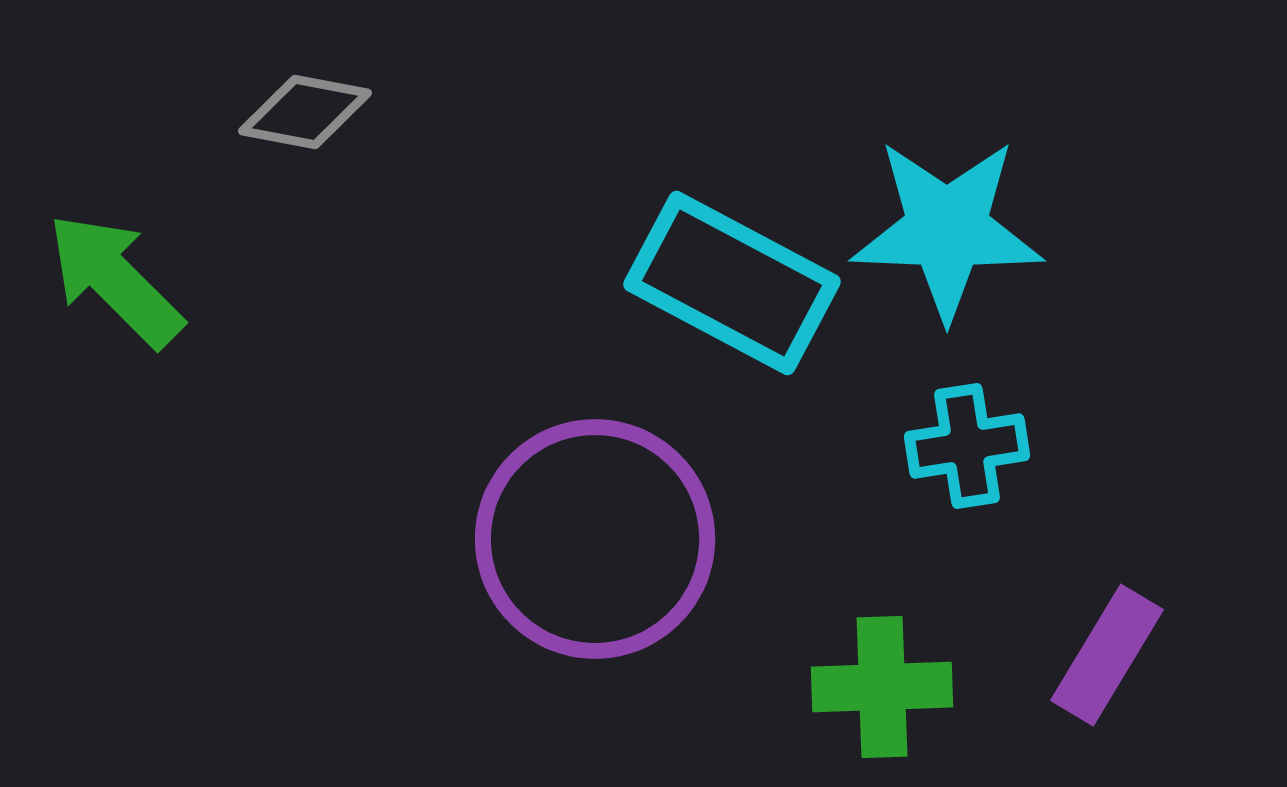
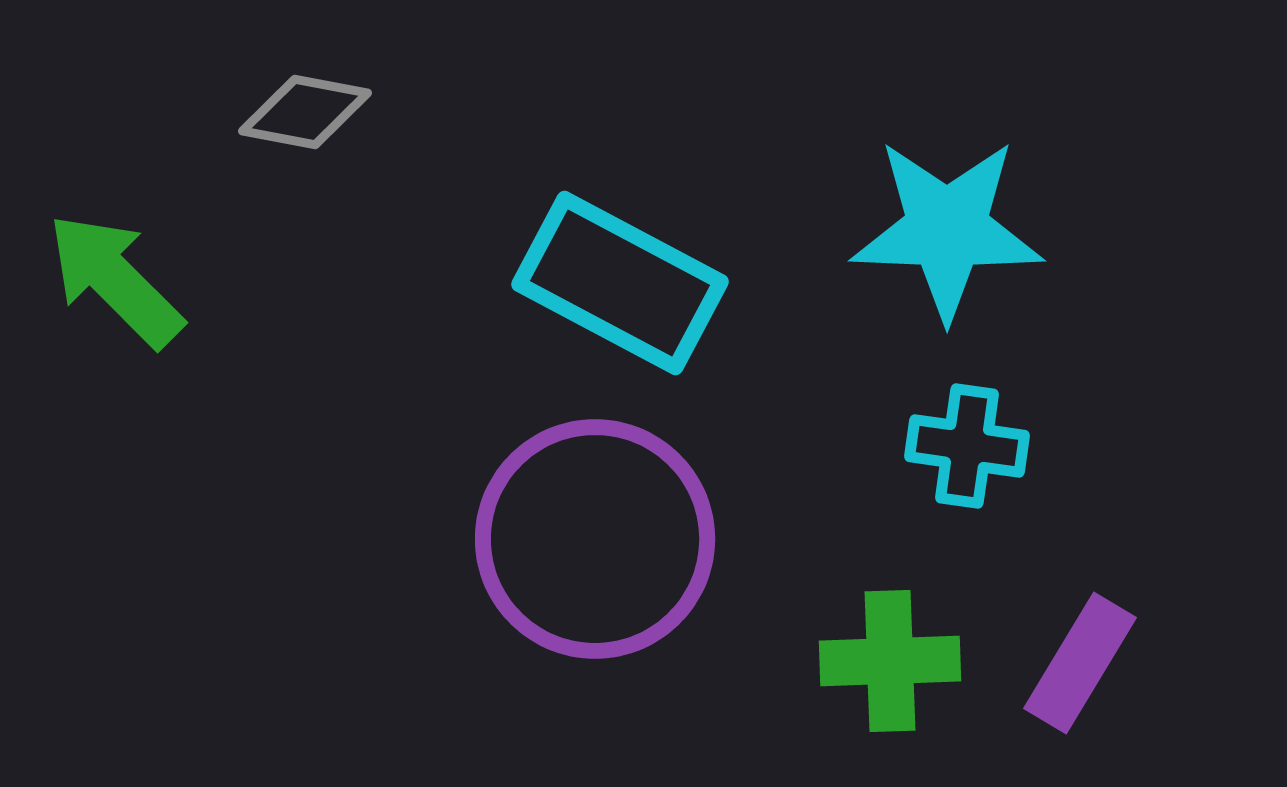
cyan rectangle: moved 112 px left
cyan cross: rotated 17 degrees clockwise
purple rectangle: moved 27 px left, 8 px down
green cross: moved 8 px right, 26 px up
